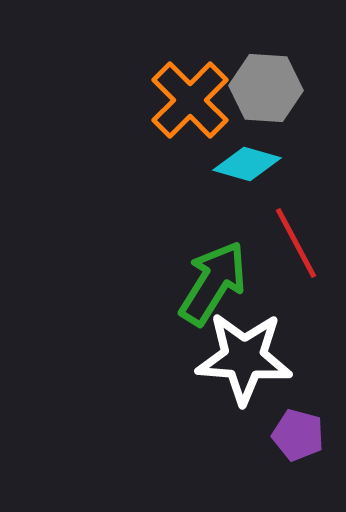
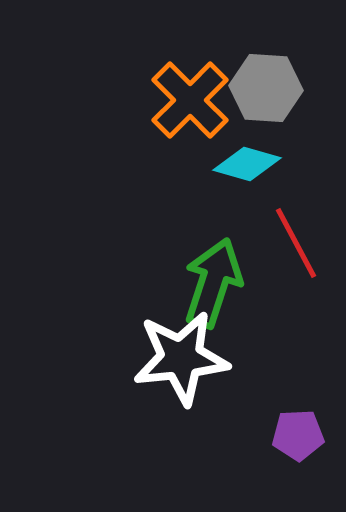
green arrow: rotated 14 degrees counterclockwise
white star: moved 63 px left; rotated 10 degrees counterclockwise
purple pentagon: rotated 18 degrees counterclockwise
